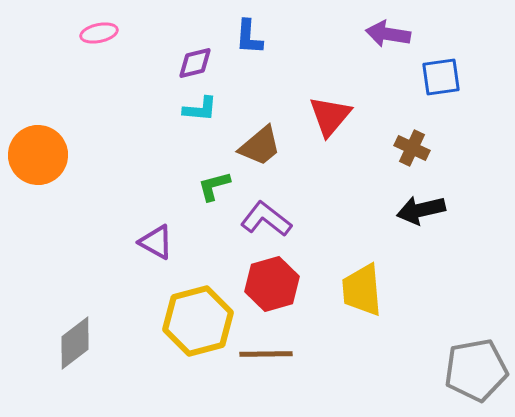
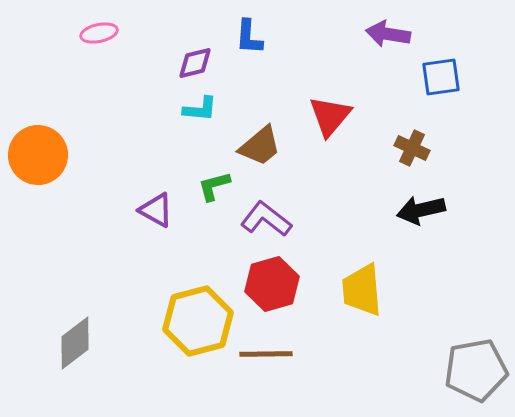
purple triangle: moved 32 px up
